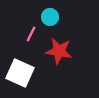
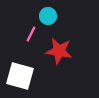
cyan circle: moved 2 px left, 1 px up
white square: moved 3 px down; rotated 8 degrees counterclockwise
